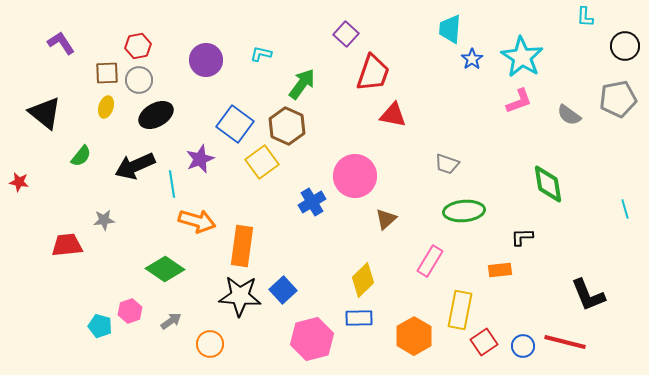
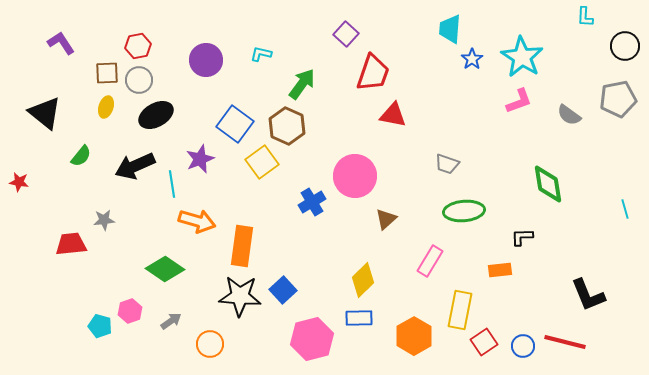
red trapezoid at (67, 245): moved 4 px right, 1 px up
